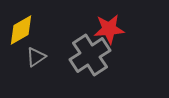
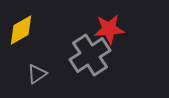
gray triangle: moved 1 px right, 17 px down
